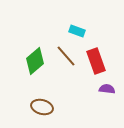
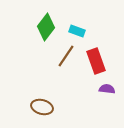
brown line: rotated 75 degrees clockwise
green diamond: moved 11 px right, 34 px up; rotated 12 degrees counterclockwise
